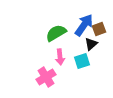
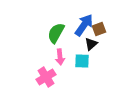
green semicircle: rotated 30 degrees counterclockwise
cyan square: rotated 21 degrees clockwise
